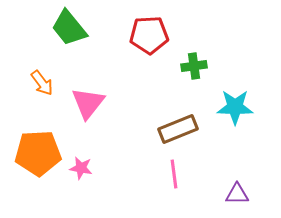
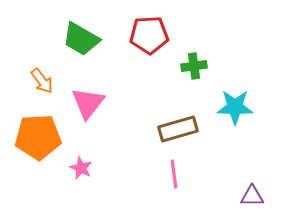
green trapezoid: moved 12 px right, 11 px down; rotated 21 degrees counterclockwise
orange arrow: moved 2 px up
brown rectangle: rotated 6 degrees clockwise
orange pentagon: moved 16 px up
pink star: rotated 15 degrees clockwise
purple triangle: moved 15 px right, 2 px down
